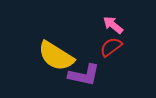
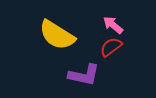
yellow semicircle: moved 1 px right, 21 px up
